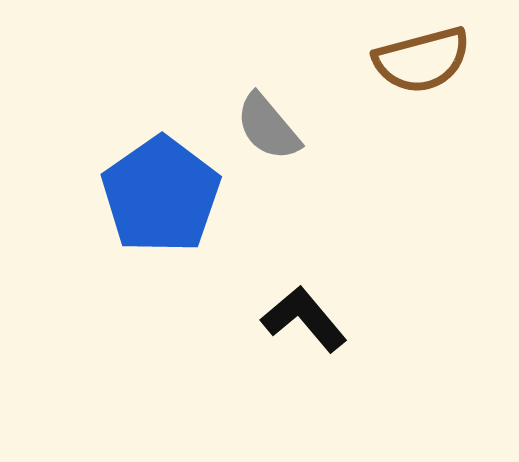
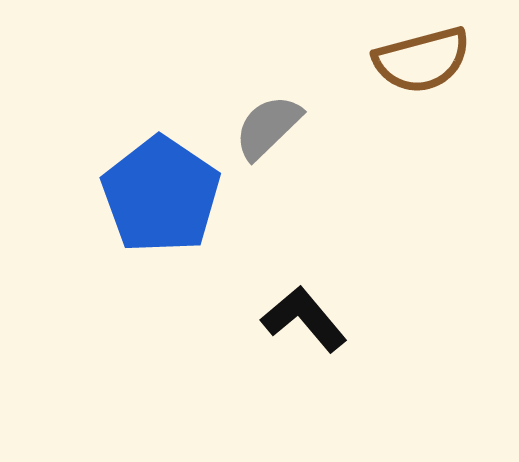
gray semicircle: rotated 86 degrees clockwise
blue pentagon: rotated 3 degrees counterclockwise
